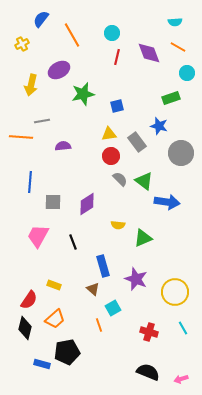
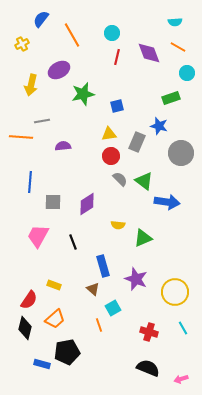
gray rectangle at (137, 142): rotated 60 degrees clockwise
black semicircle at (148, 372): moved 4 px up
